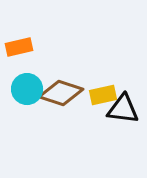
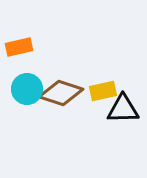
yellow rectangle: moved 4 px up
black triangle: rotated 8 degrees counterclockwise
